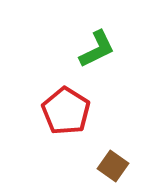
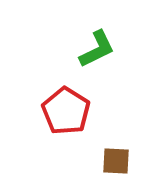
brown square: moved 3 px right, 5 px up; rotated 32 degrees counterclockwise
